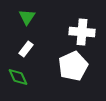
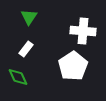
green triangle: moved 2 px right
white cross: moved 1 px right, 1 px up
white pentagon: rotated 8 degrees counterclockwise
